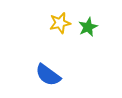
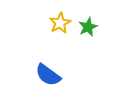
yellow star: rotated 15 degrees counterclockwise
